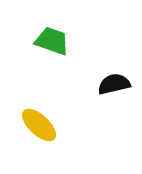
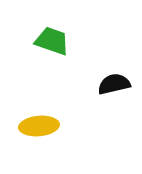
yellow ellipse: moved 1 px down; rotated 48 degrees counterclockwise
